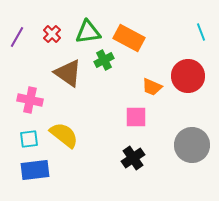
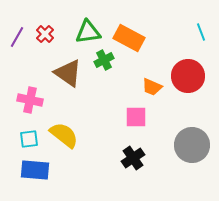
red cross: moved 7 px left
blue rectangle: rotated 12 degrees clockwise
